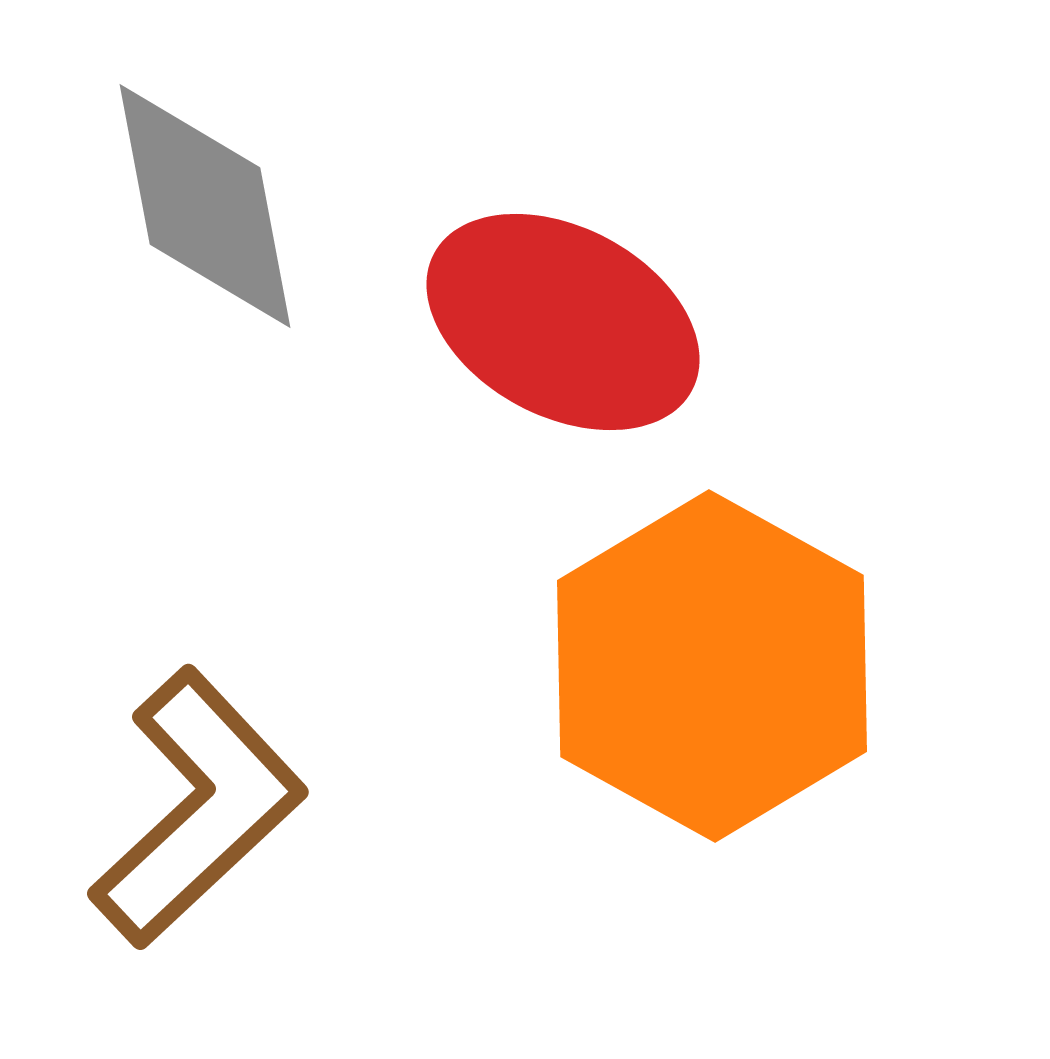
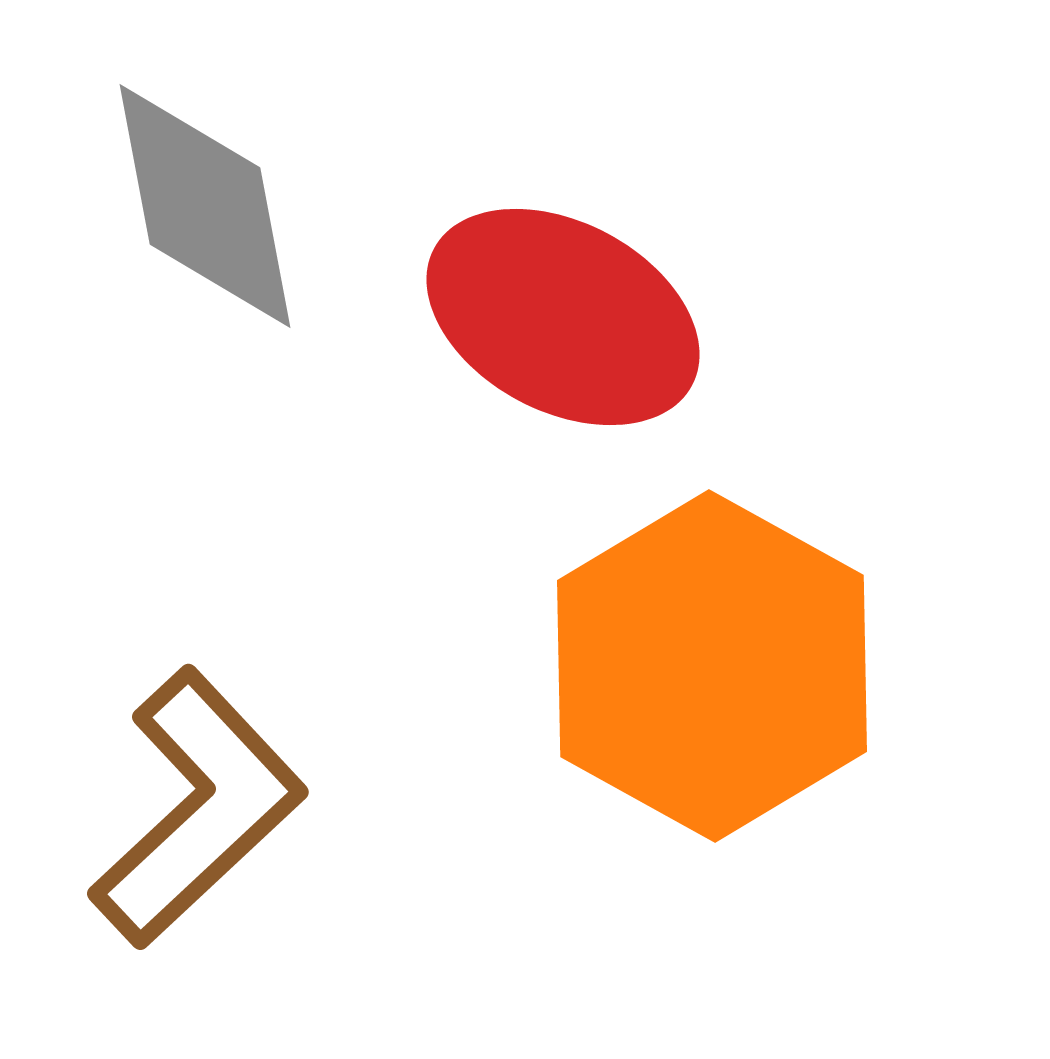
red ellipse: moved 5 px up
